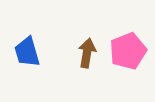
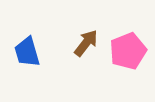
brown arrow: moved 1 px left, 10 px up; rotated 28 degrees clockwise
